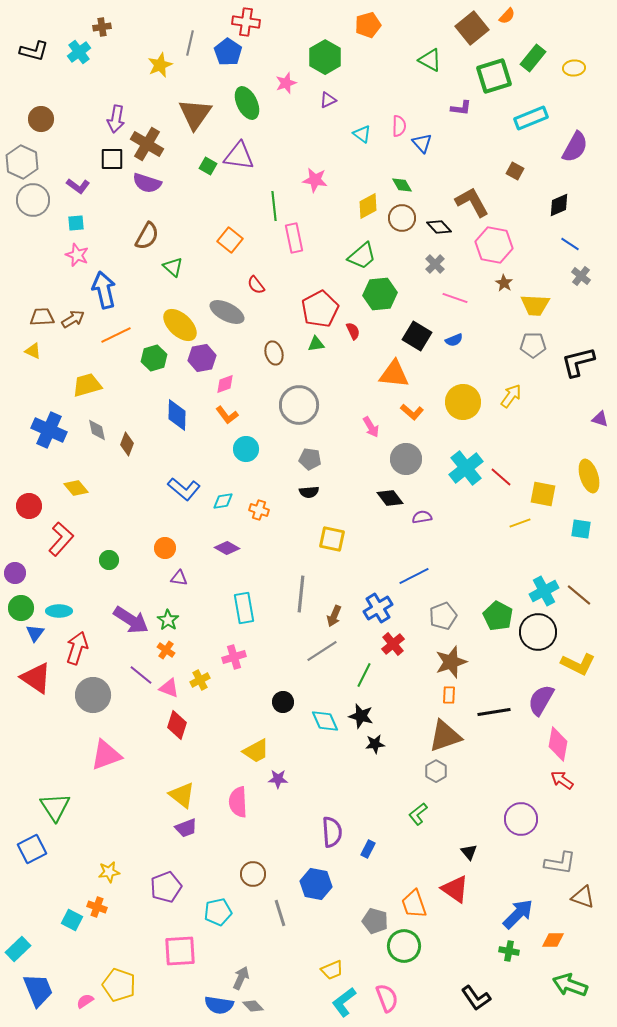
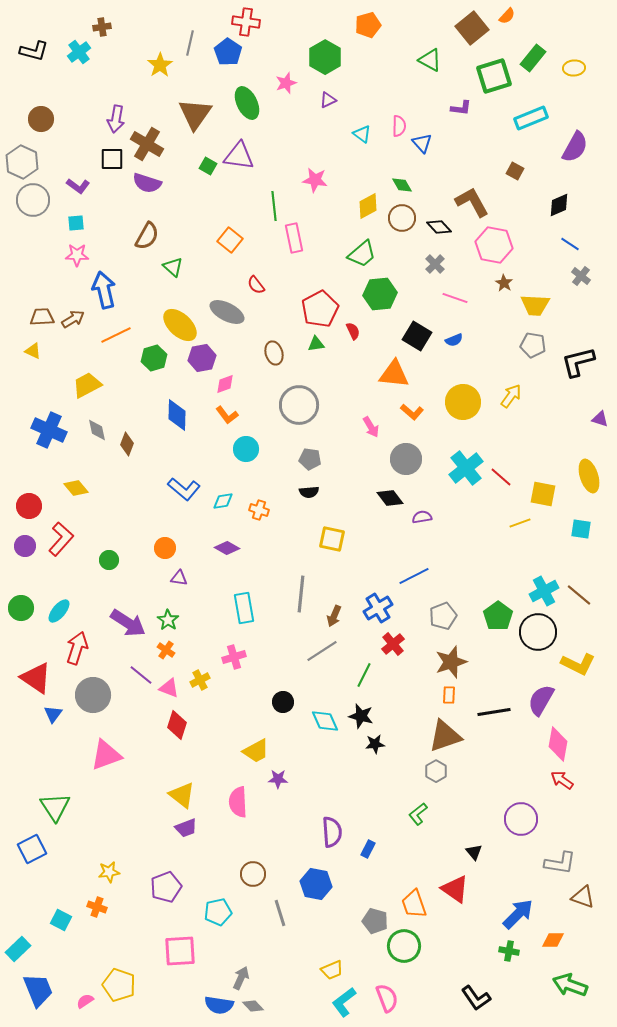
yellow star at (160, 65): rotated 10 degrees counterclockwise
pink star at (77, 255): rotated 20 degrees counterclockwise
green trapezoid at (362, 256): moved 2 px up
gray pentagon at (533, 345): rotated 10 degrees clockwise
yellow trapezoid at (87, 385): rotated 12 degrees counterclockwise
purple circle at (15, 573): moved 10 px right, 27 px up
cyan ellipse at (59, 611): rotated 50 degrees counterclockwise
green pentagon at (498, 616): rotated 8 degrees clockwise
purple arrow at (131, 620): moved 3 px left, 3 px down
blue triangle at (35, 633): moved 18 px right, 81 px down
black triangle at (469, 852): moved 5 px right
cyan square at (72, 920): moved 11 px left
